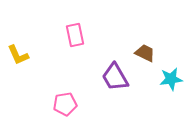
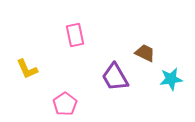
yellow L-shape: moved 9 px right, 14 px down
pink pentagon: rotated 25 degrees counterclockwise
